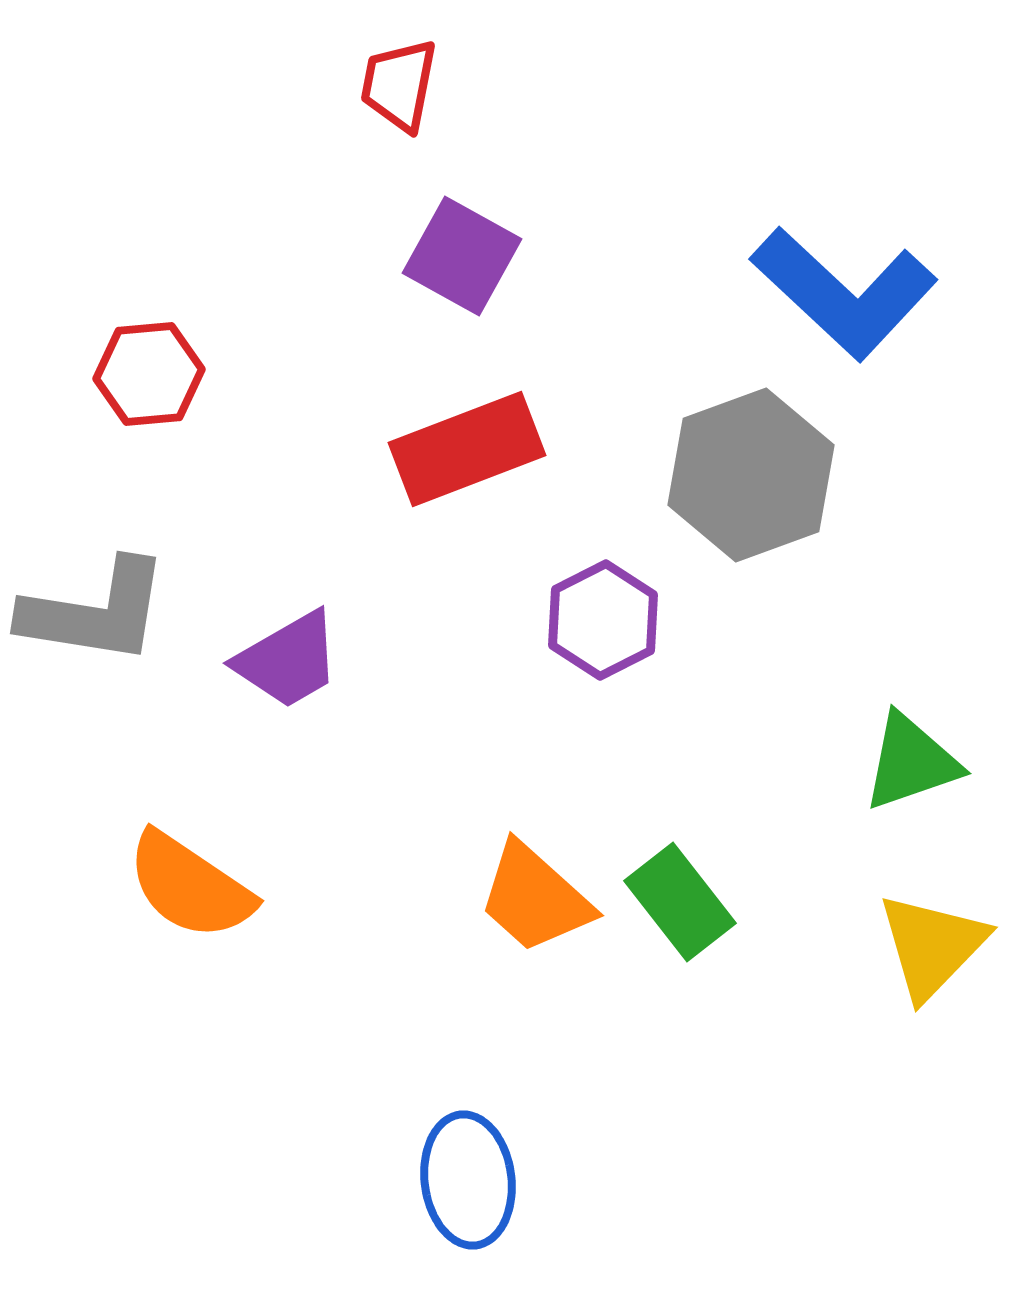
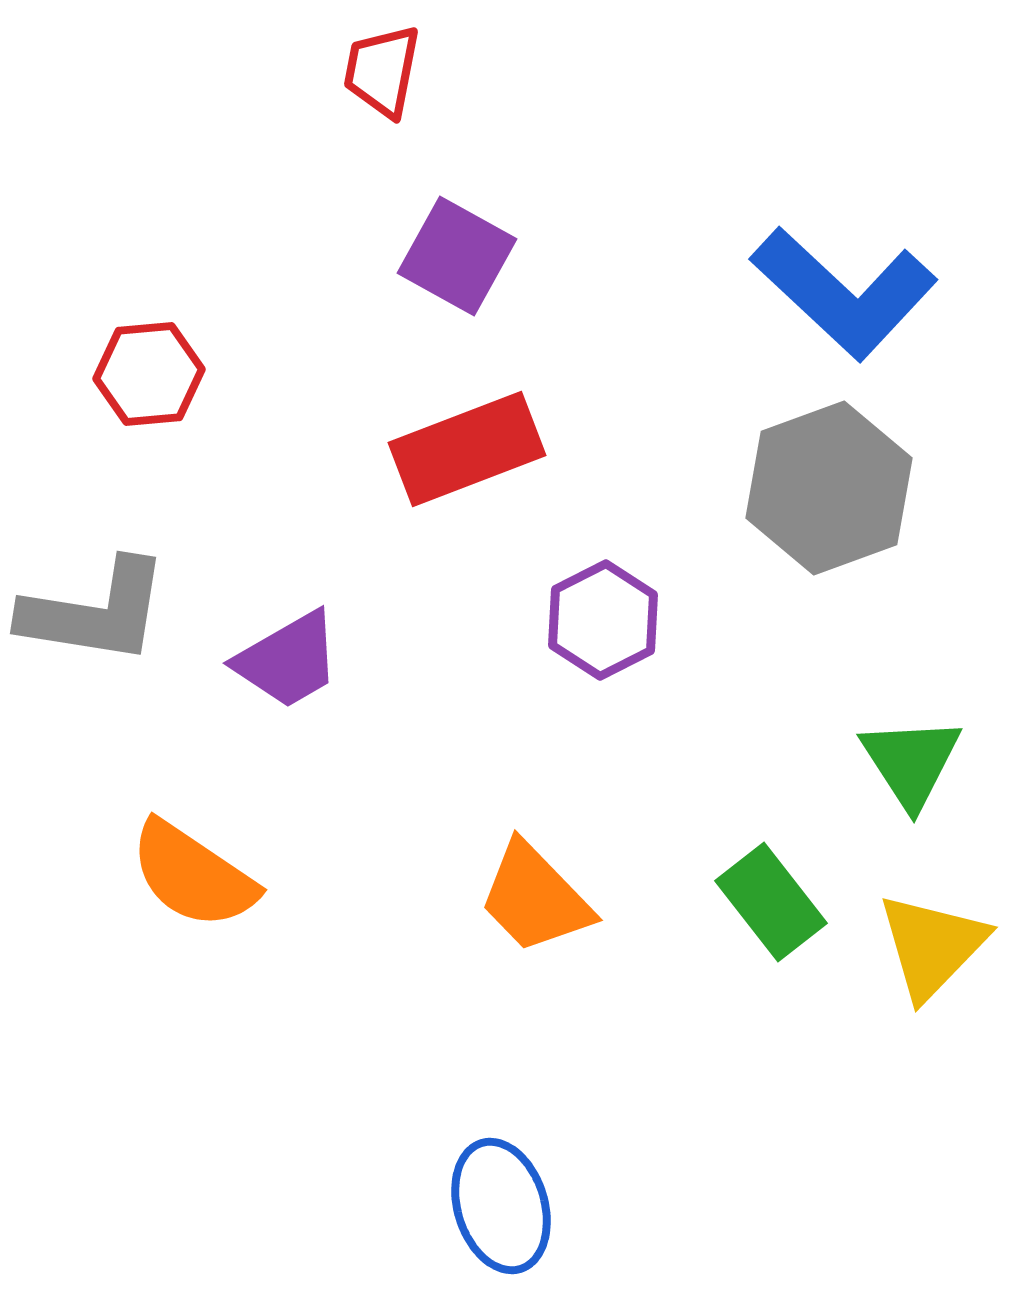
red trapezoid: moved 17 px left, 14 px up
purple square: moved 5 px left
gray hexagon: moved 78 px right, 13 px down
green triangle: rotated 44 degrees counterclockwise
orange semicircle: moved 3 px right, 11 px up
orange trapezoid: rotated 4 degrees clockwise
green rectangle: moved 91 px right
blue ellipse: moved 33 px right, 26 px down; rotated 10 degrees counterclockwise
